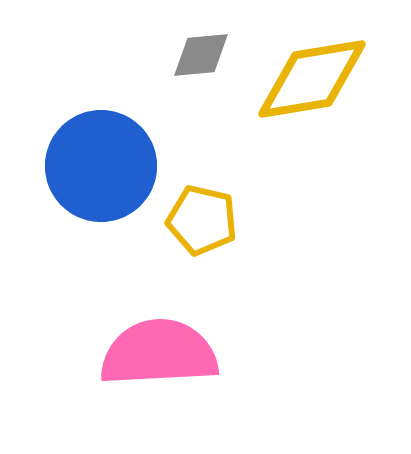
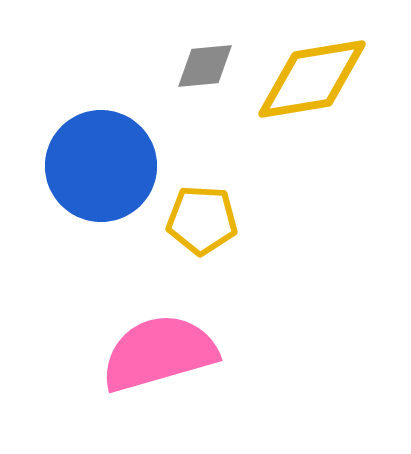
gray diamond: moved 4 px right, 11 px down
yellow pentagon: rotated 10 degrees counterclockwise
pink semicircle: rotated 13 degrees counterclockwise
